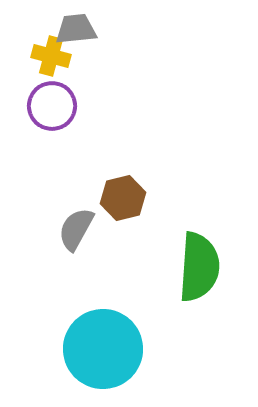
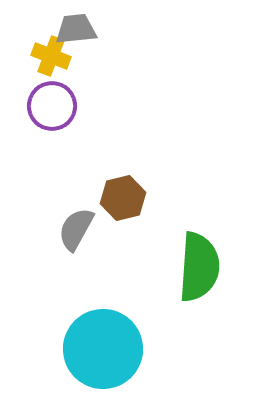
yellow cross: rotated 6 degrees clockwise
